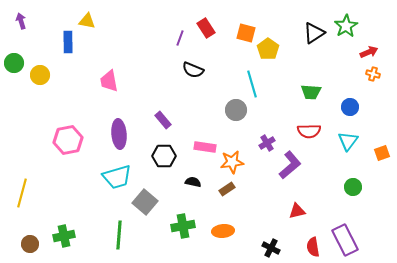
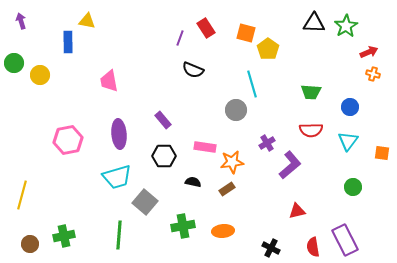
black triangle at (314, 33): moved 10 px up; rotated 35 degrees clockwise
red semicircle at (309, 131): moved 2 px right, 1 px up
orange square at (382, 153): rotated 28 degrees clockwise
yellow line at (22, 193): moved 2 px down
